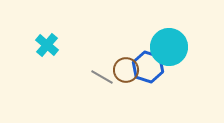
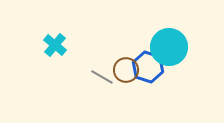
cyan cross: moved 8 px right
